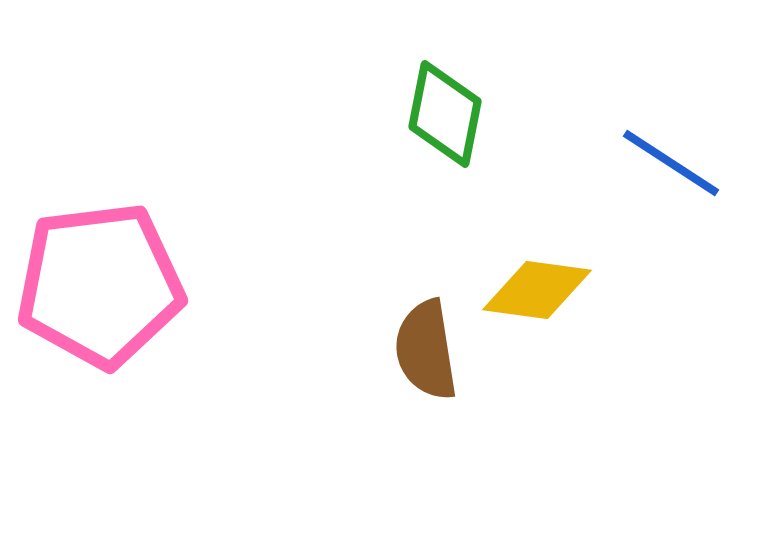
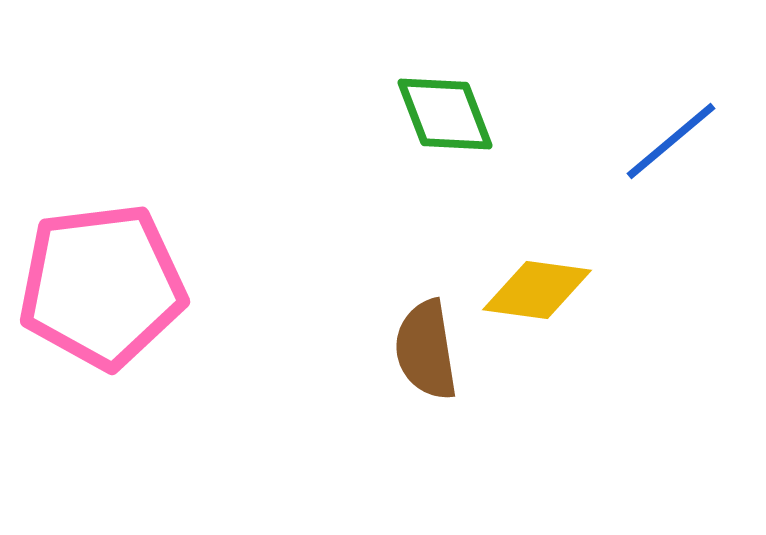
green diamond: rotated 32 degrees counterclockwise
blue line: moved 22 px up; rotated 73 degrees counterclockwise
pink pentagon: moved 2 px right, 1 px down
